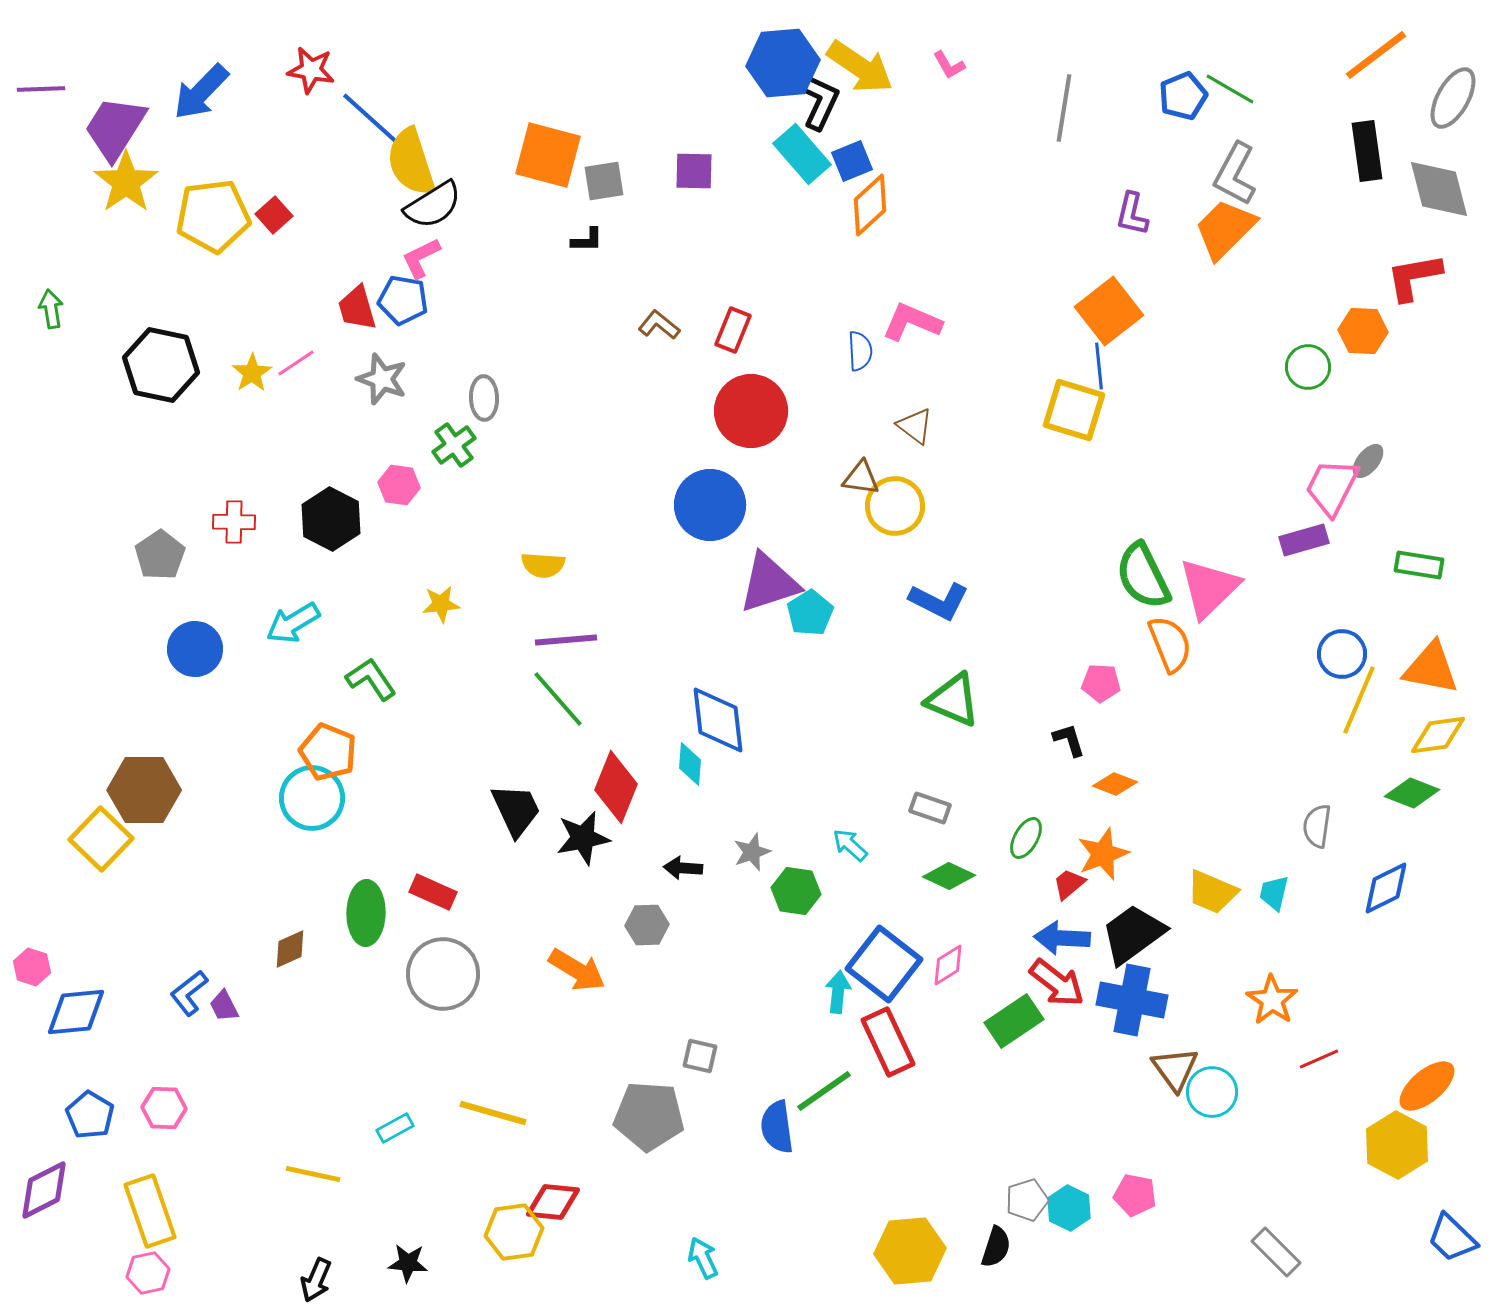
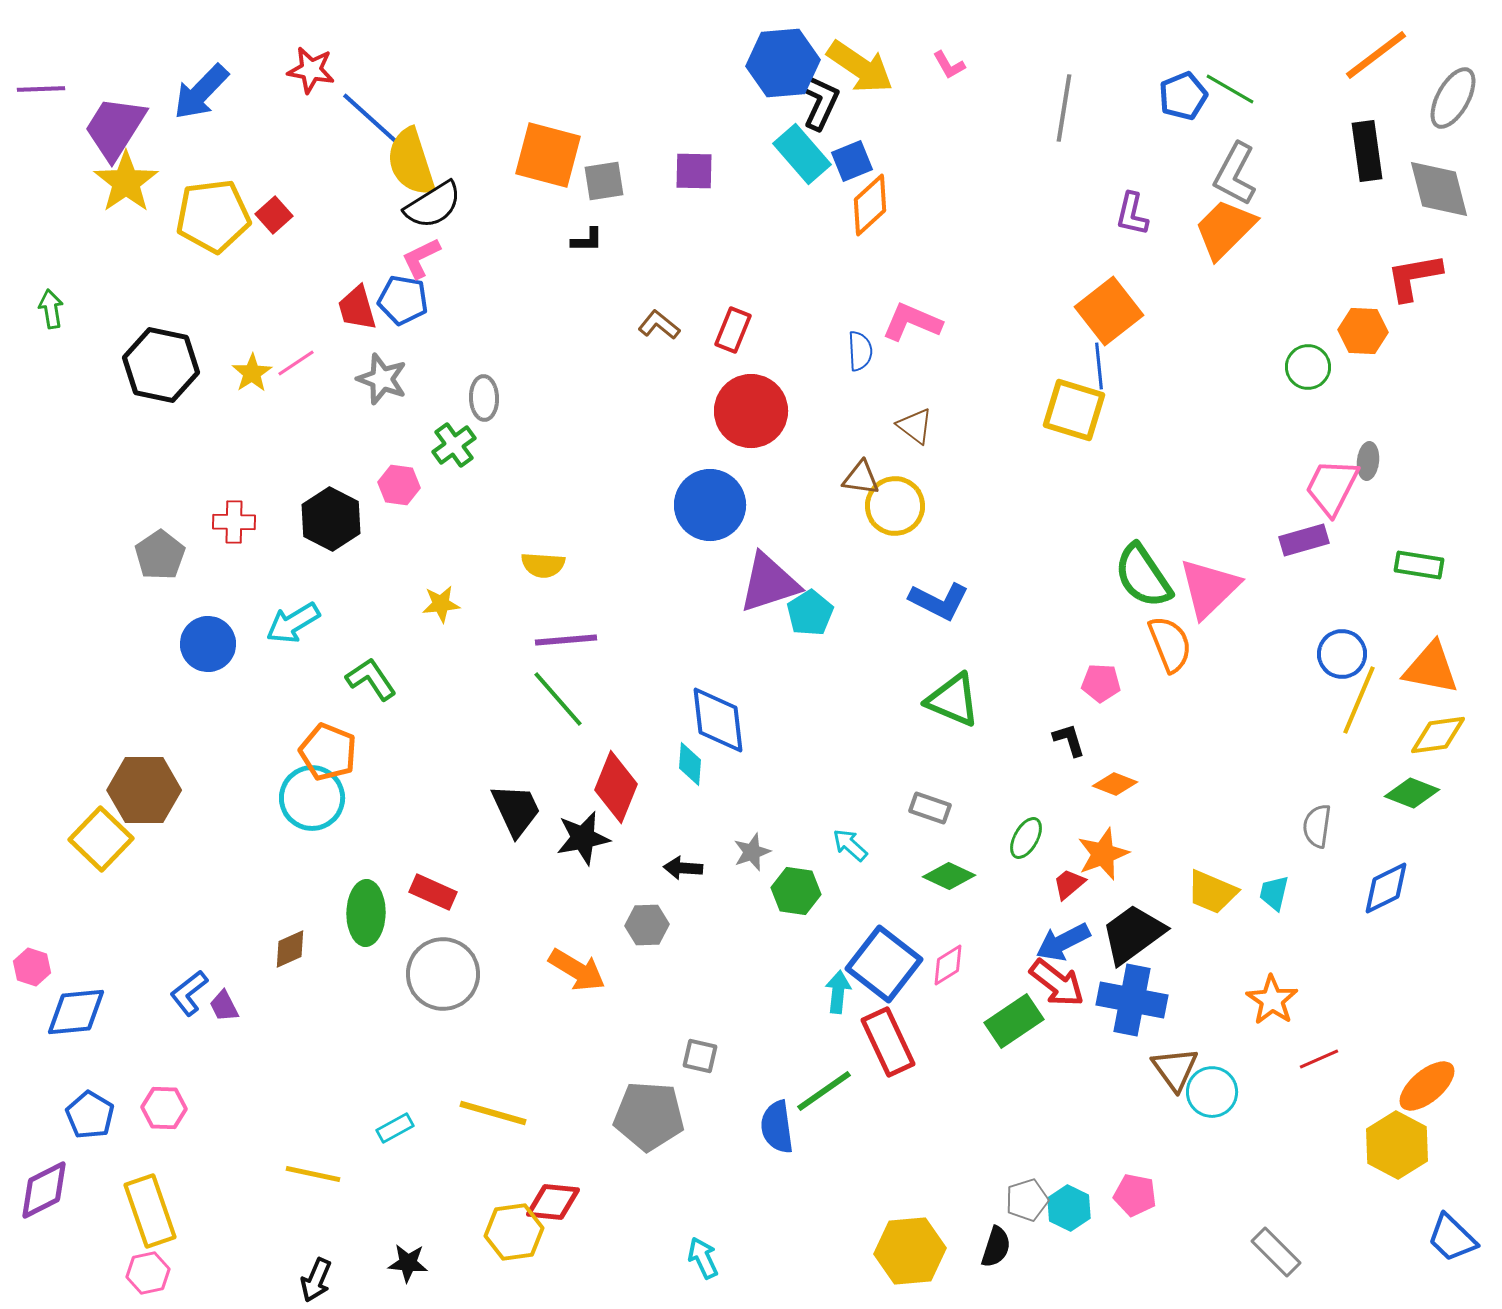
gray ellipse at (1368, 461): rotated 33 degrees counterclockwise
green semicircle at (1143, 576): rotated 8 degrees counterclockwise
blue circle at (195, 649): moved 13 px right, 5 px up
blue arrow at (1062, 938): moved 1 px right, 4 px down; rotated 30 degrees counterclockwise
